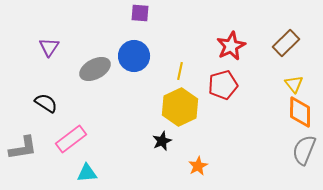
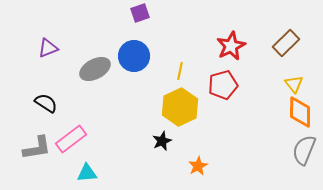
purple square: rotated 24 degrees counterclockwise
purple triangle: moved 1 px left, 1 px down; rotated 35 degrees clockwise
gray L-shape: moved 14 px right
